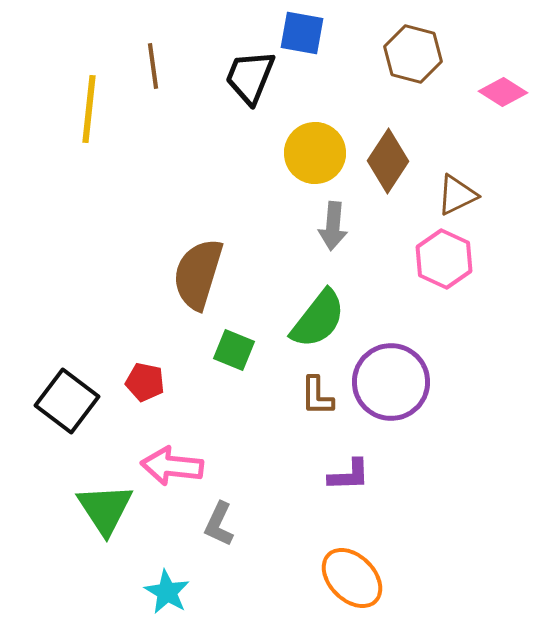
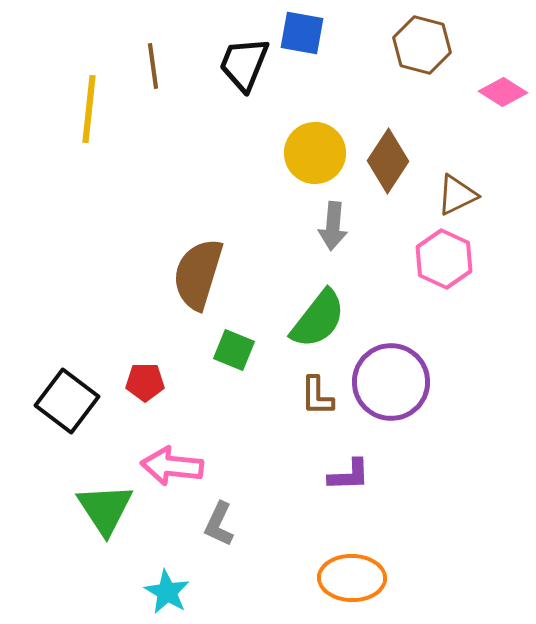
brown hexagon: moved 9 px right, 9 px up
black trapezoid: moved 6 px left, 13 px up
red pentagon: rotated 12 degrees counterclockwise
orange ellipse: rotated 44 degrees counterclockwise
